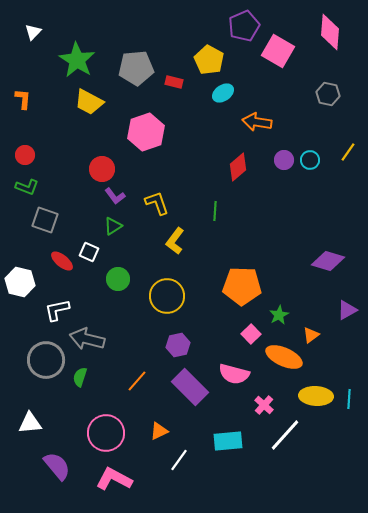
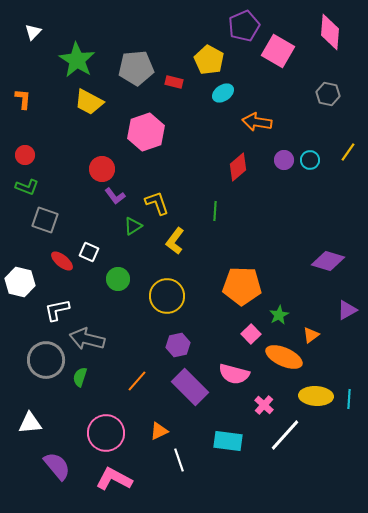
green triangle at (113, 226): moved 20 px right
cyan rectangle at (228, 441): rotated 12 degrees clockwise
white line at (179, 460): rotated 55 degrees counterclockwise
